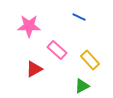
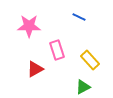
pink rectangle: rotated 30 degrees clockwise
red triangle: moved 1 px right
green triangle: moved 1 px right, 1 px down
